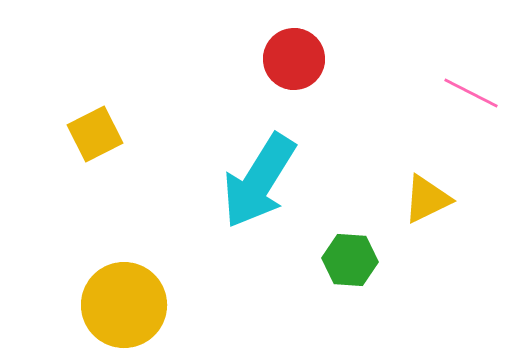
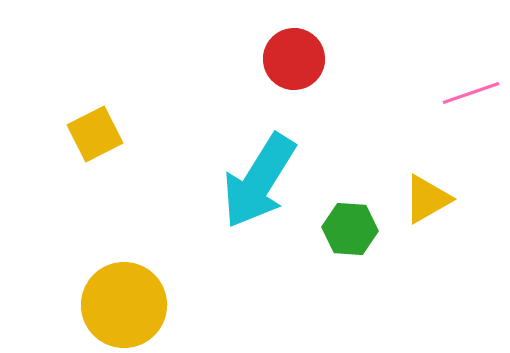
pink line: rotated 46 degrees counterclockwise
yellow triangle: rotated 4 degrees counterclockwise
green hexagon: moved 31 px up
